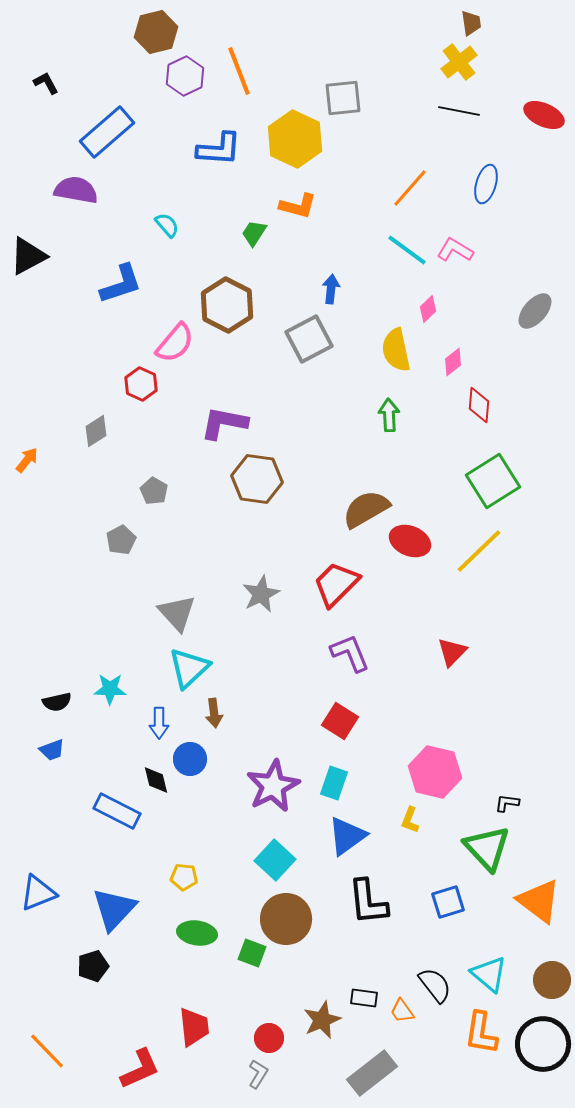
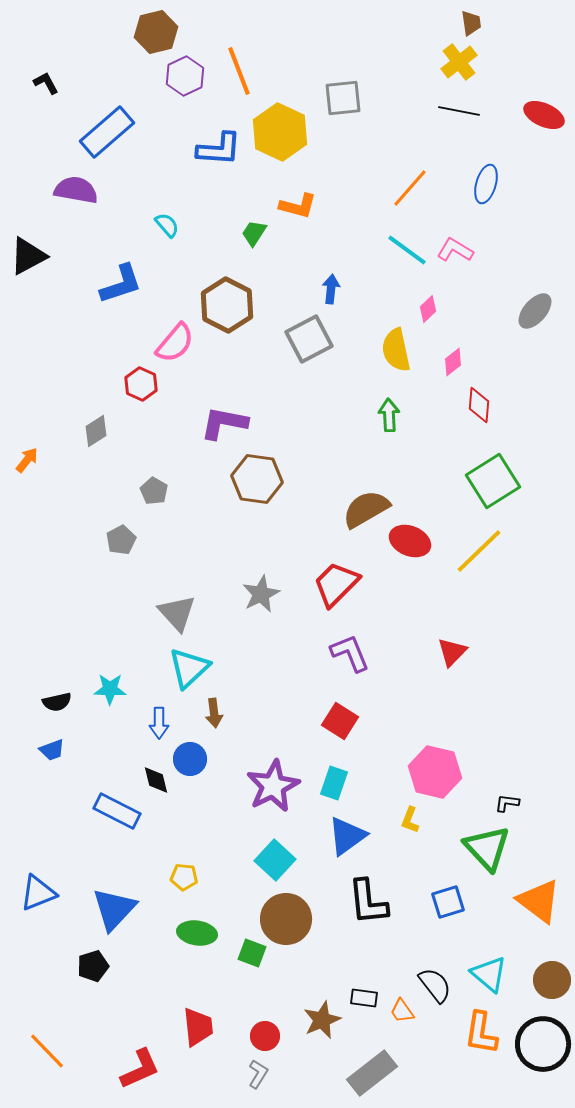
yellow hexagon at (295, 139): moved 15 px left, 7 px up
red trapezoid at (194, 1027): moved 4 px right
red circle at (269, 1038): moved 4 px left, 2 px up
